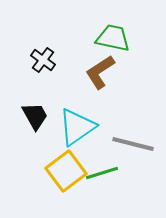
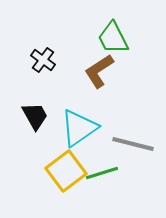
green trapezoid: rotated 129 degrees counterclockwise
brown L-shape: moved 1 px left, 1 px up
cyan triangle: moved 2 px right, 1 px down
